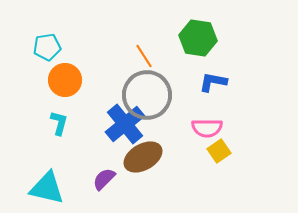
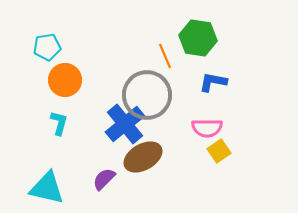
orange line: moved 21 px right; rotated 10 degrees clockwise
